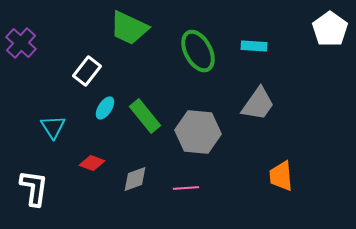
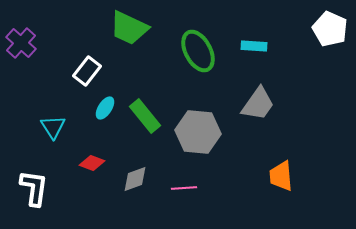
white pentagon: rotated 12 degrees counterclockwise
pink line: moved 2 px left
